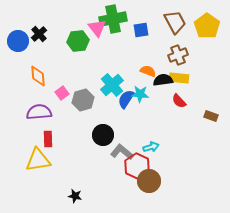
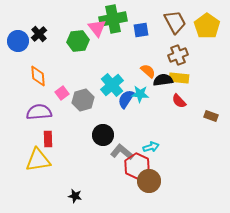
orange semicircle: rotated 21 degrees clockwise
